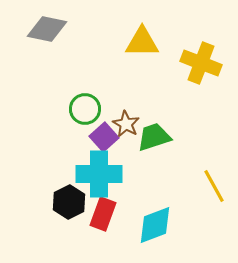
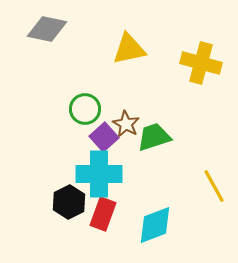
yellow triangle: moved 13 px left, 7 px down; rotated 12 degrees counterclockwise
yellow cross: rotated 6 degrees counterclockwise
